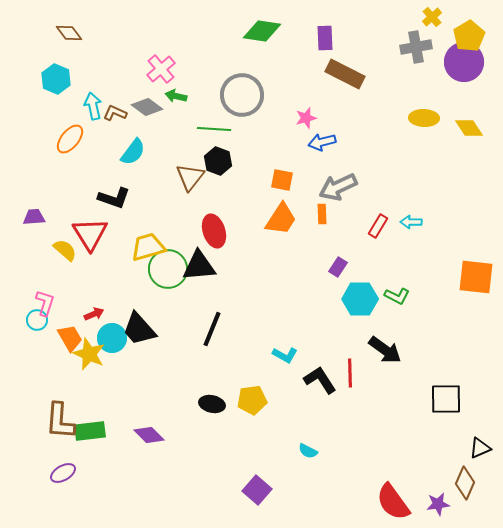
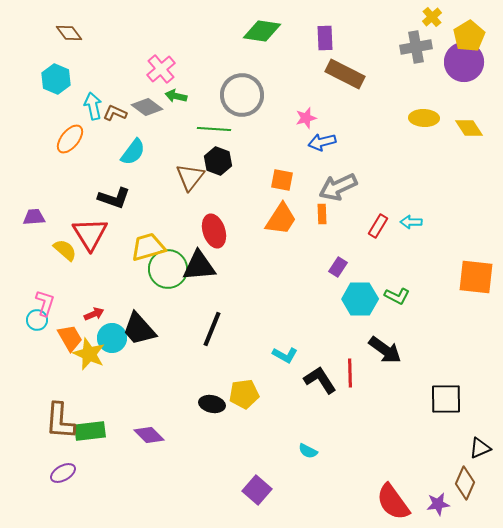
yellow pentagon at (252, 400): moved 8 px left, 6 px up
